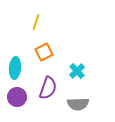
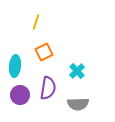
cyan ellipse: moved 2 px up
purple semicircle: rotated 10 degrees counterclockwise
purple circle: moved 3 px right, 2 px up
